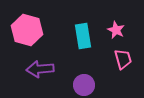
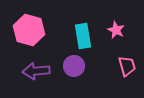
pink hexagon: moved 2 px right
pink trapezoid: moved 4 px right, 7 px down
purple arrow: moved 4 px left, 2 px down
purple circle: moved 10 px left, 19 px up
